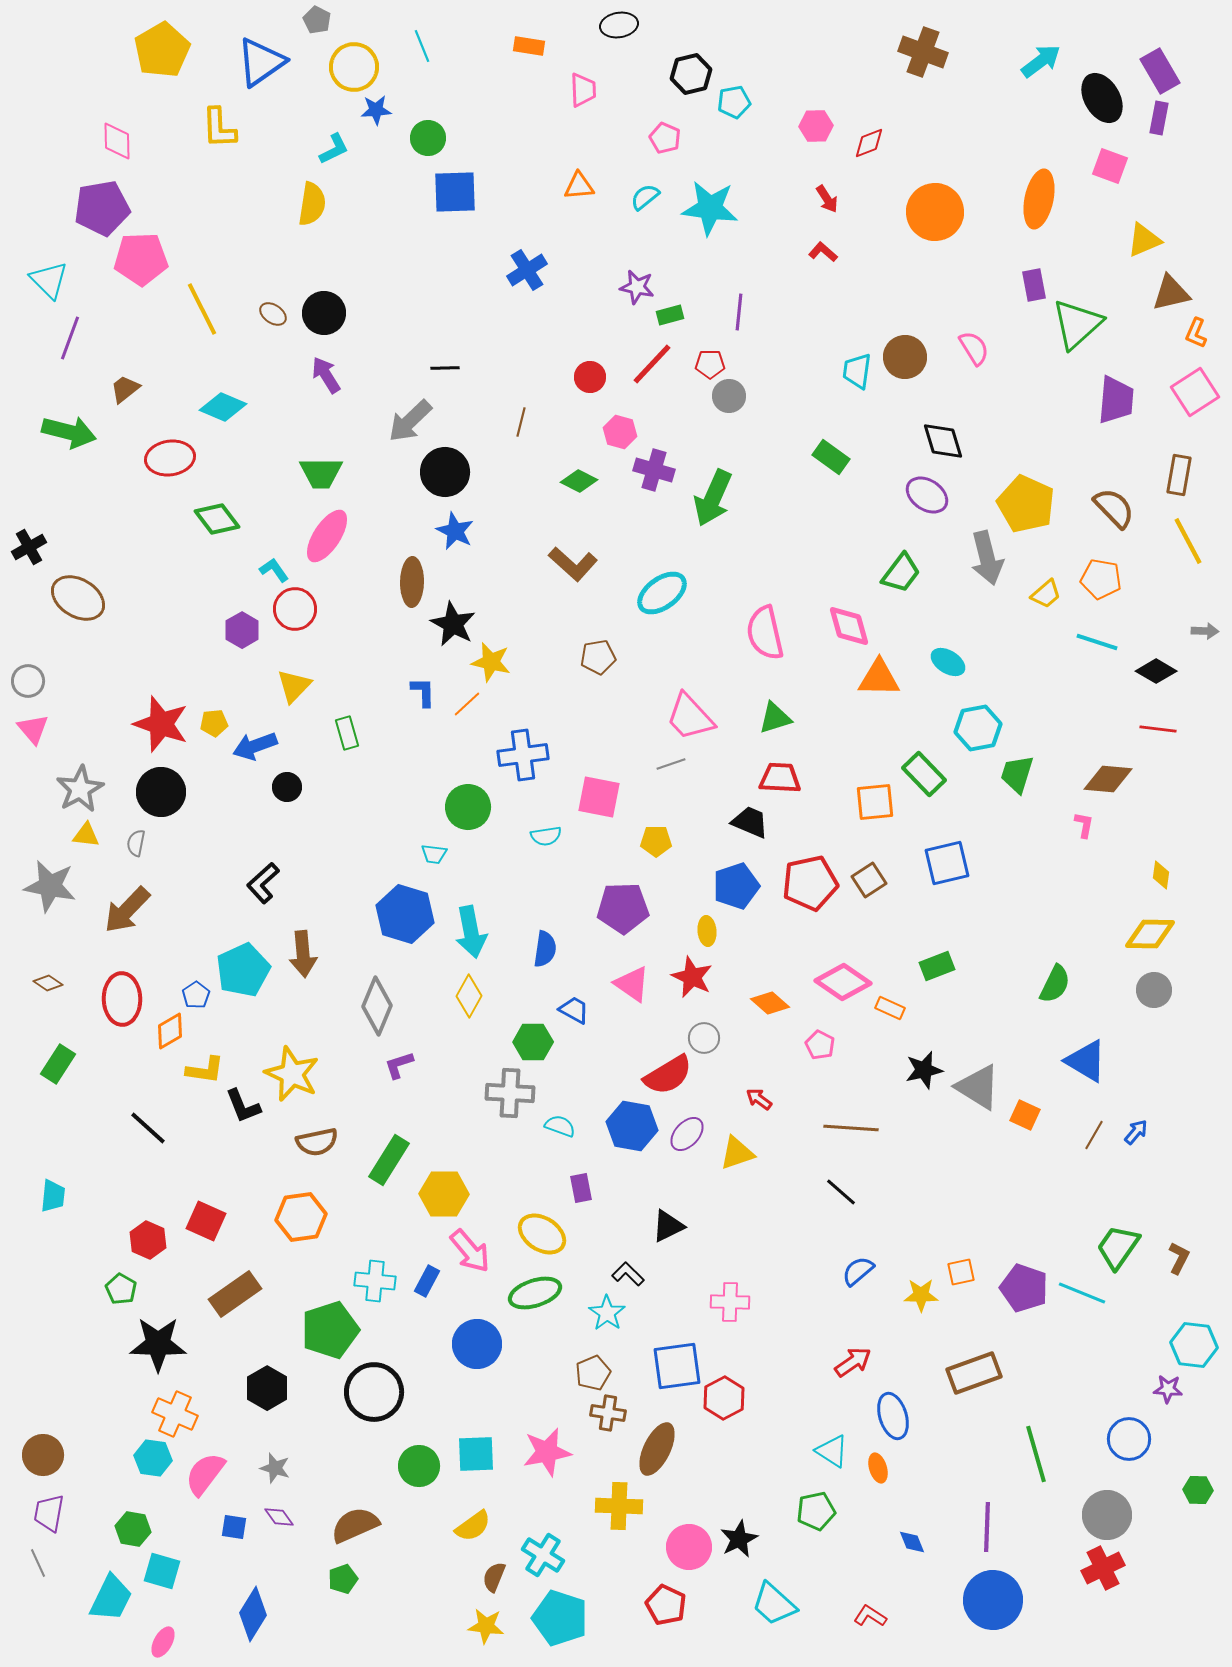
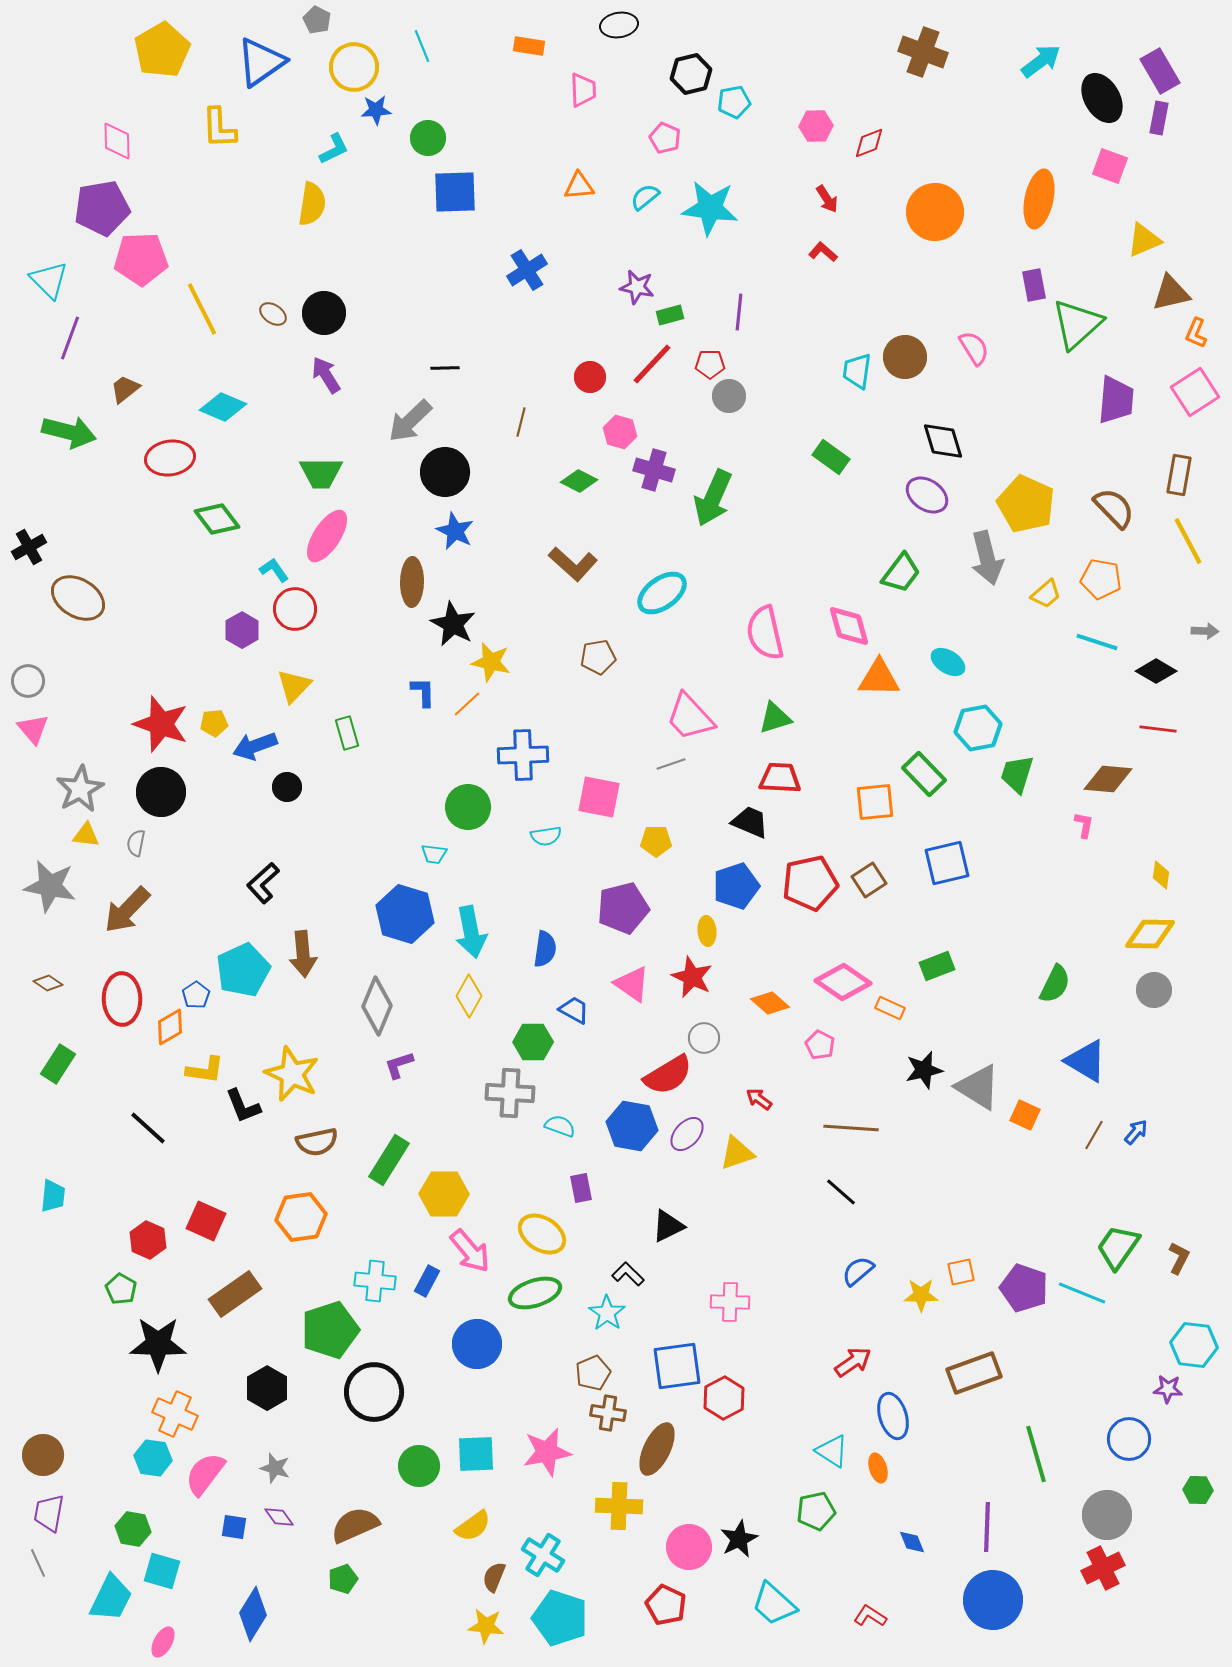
blue cross at (523, 755): rotated 6 degrees clockwise
purple pentagon at (623, 908): rotated 12 degrees counterclockwise
orange diamond at (170, 1031): moved 4 px up
